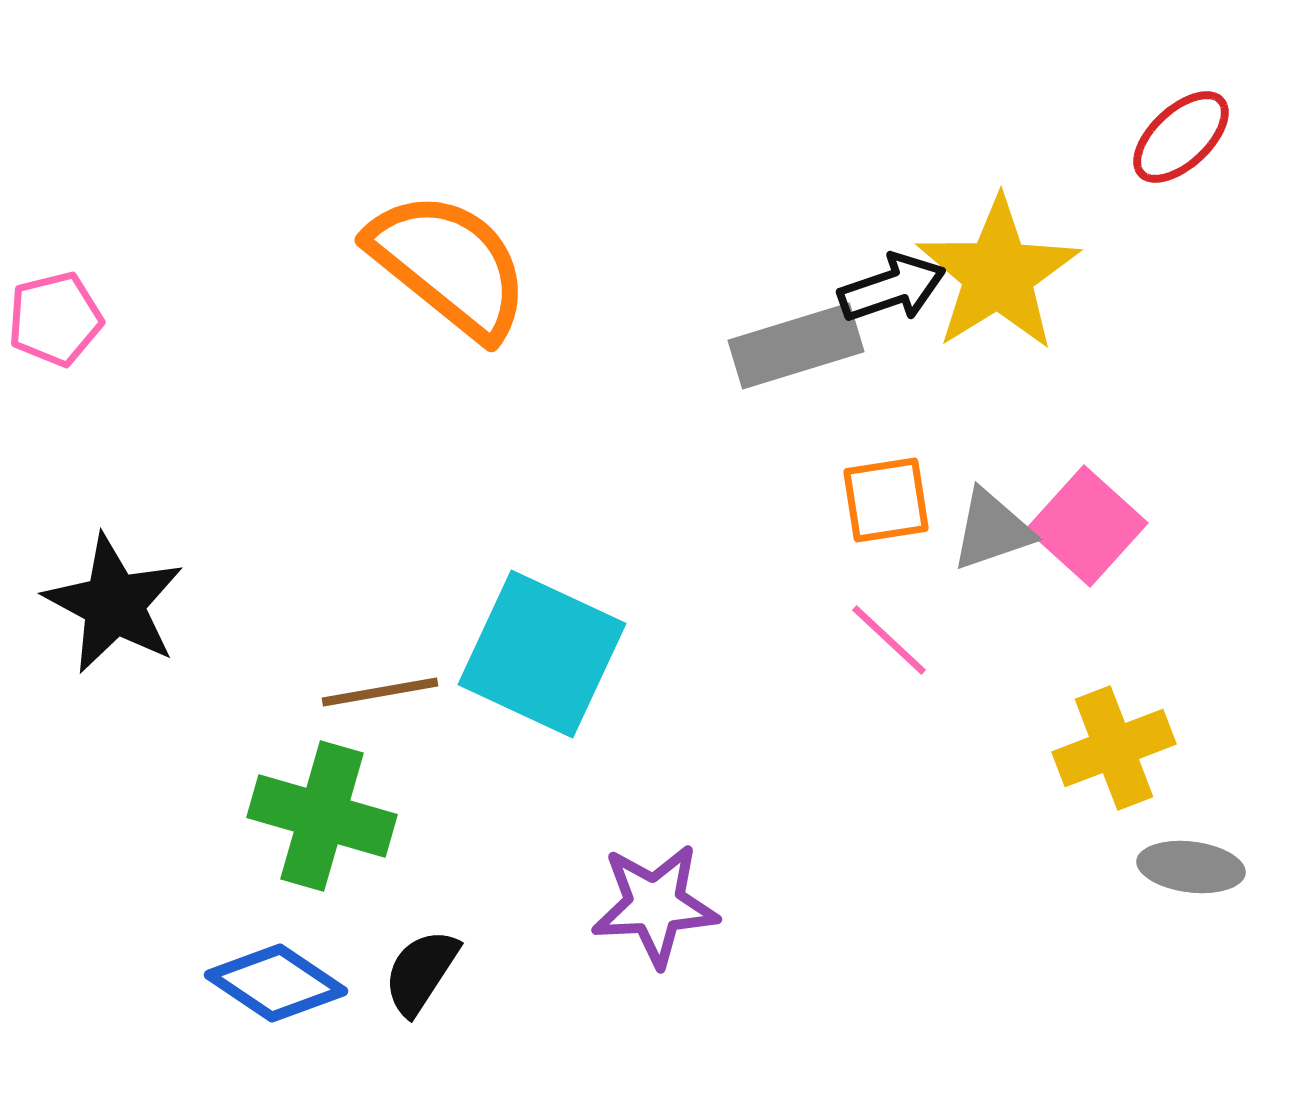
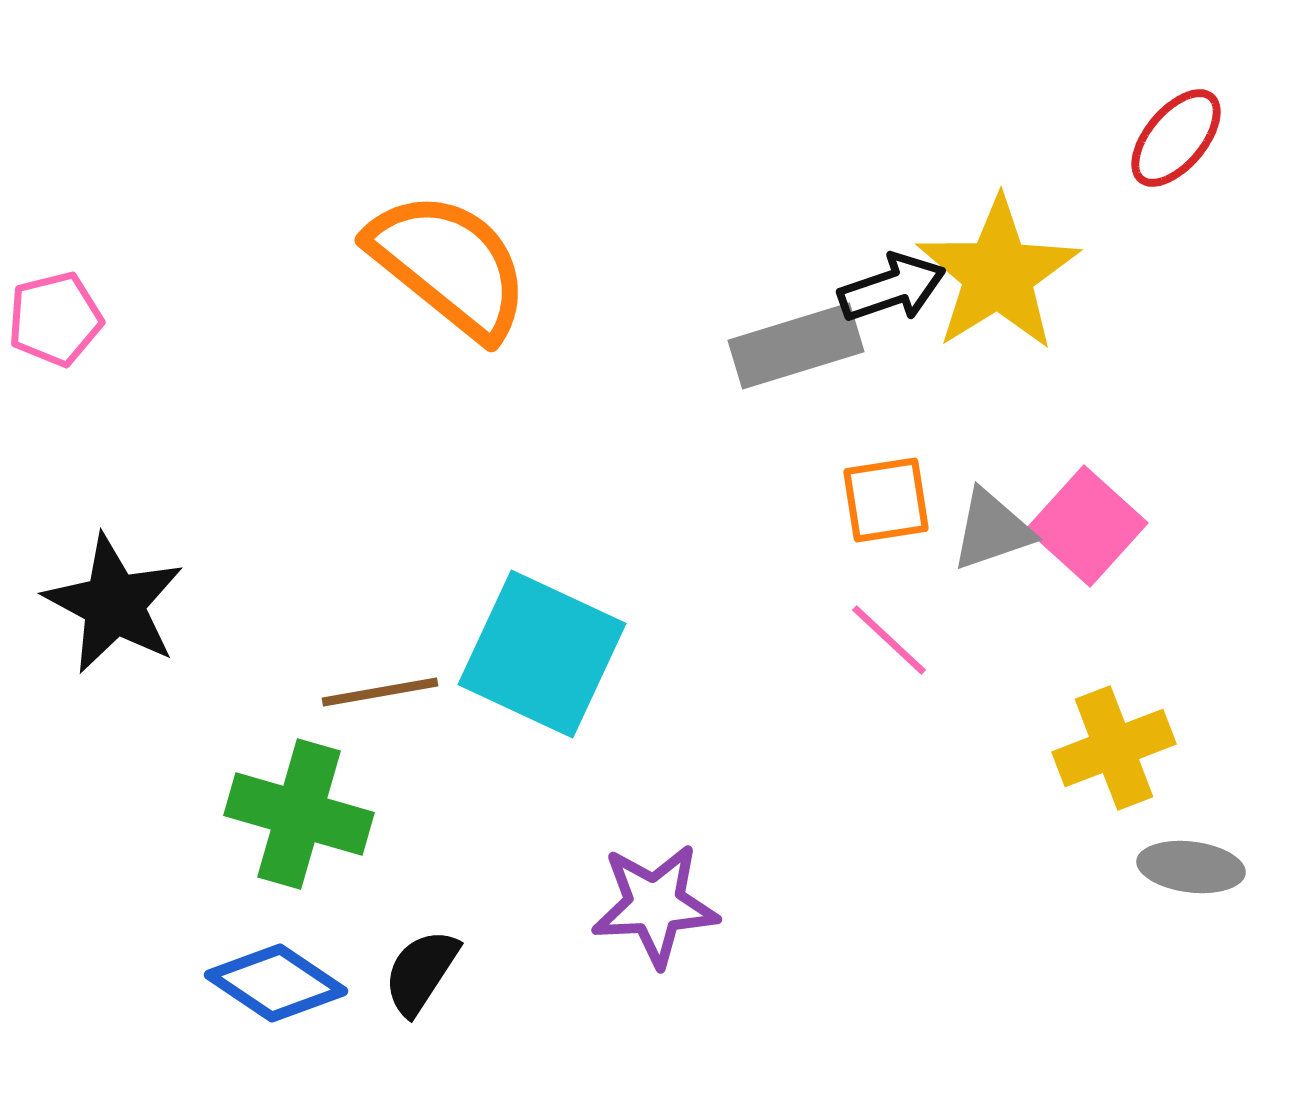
red ellipse: moved 5 px left, 1 px down; rotated 7 degrees counterclockwise
green cross: moved 23 px left, 2 px up
